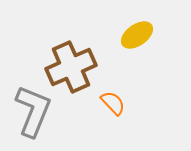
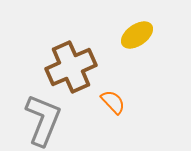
orange semicircle: moved 1 px up
gray L-shape: moved 10 px right, 9 px down
